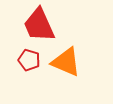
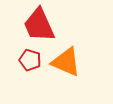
red pentagon: moved 1 px right
